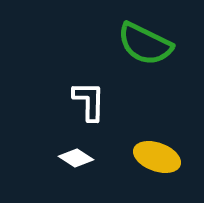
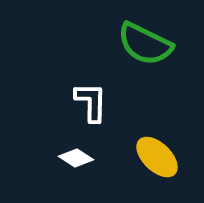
white L-shape: moved 2 px right, 1 px down
yellow ellipse: rotated 24 degrees clockwise
